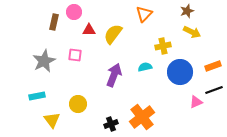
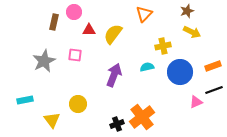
cyan semicircle: moved 2 px right
cyan rectangle: moved 12 px left, 4 px down
black cross: moved 6 px right
